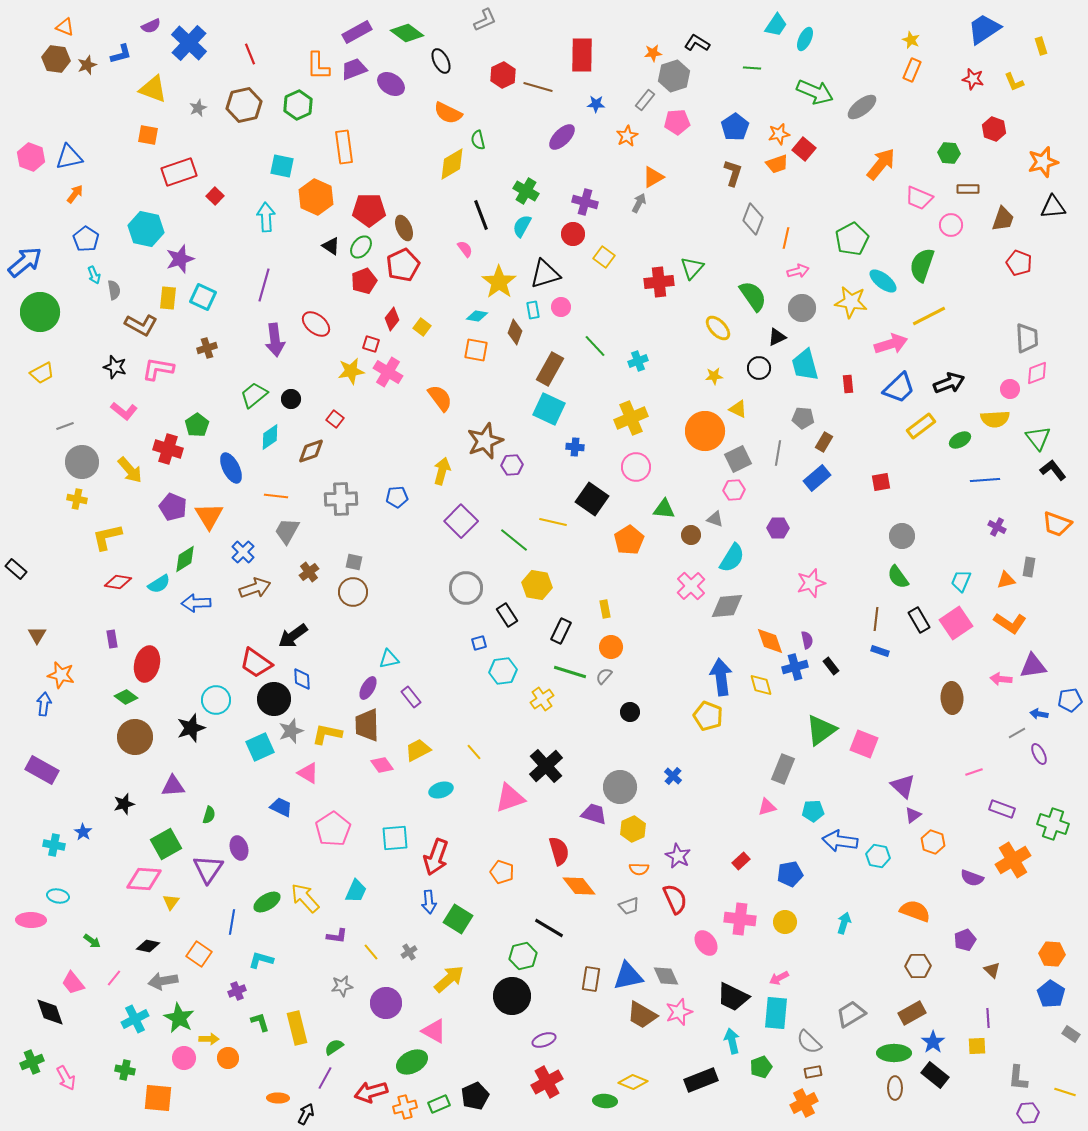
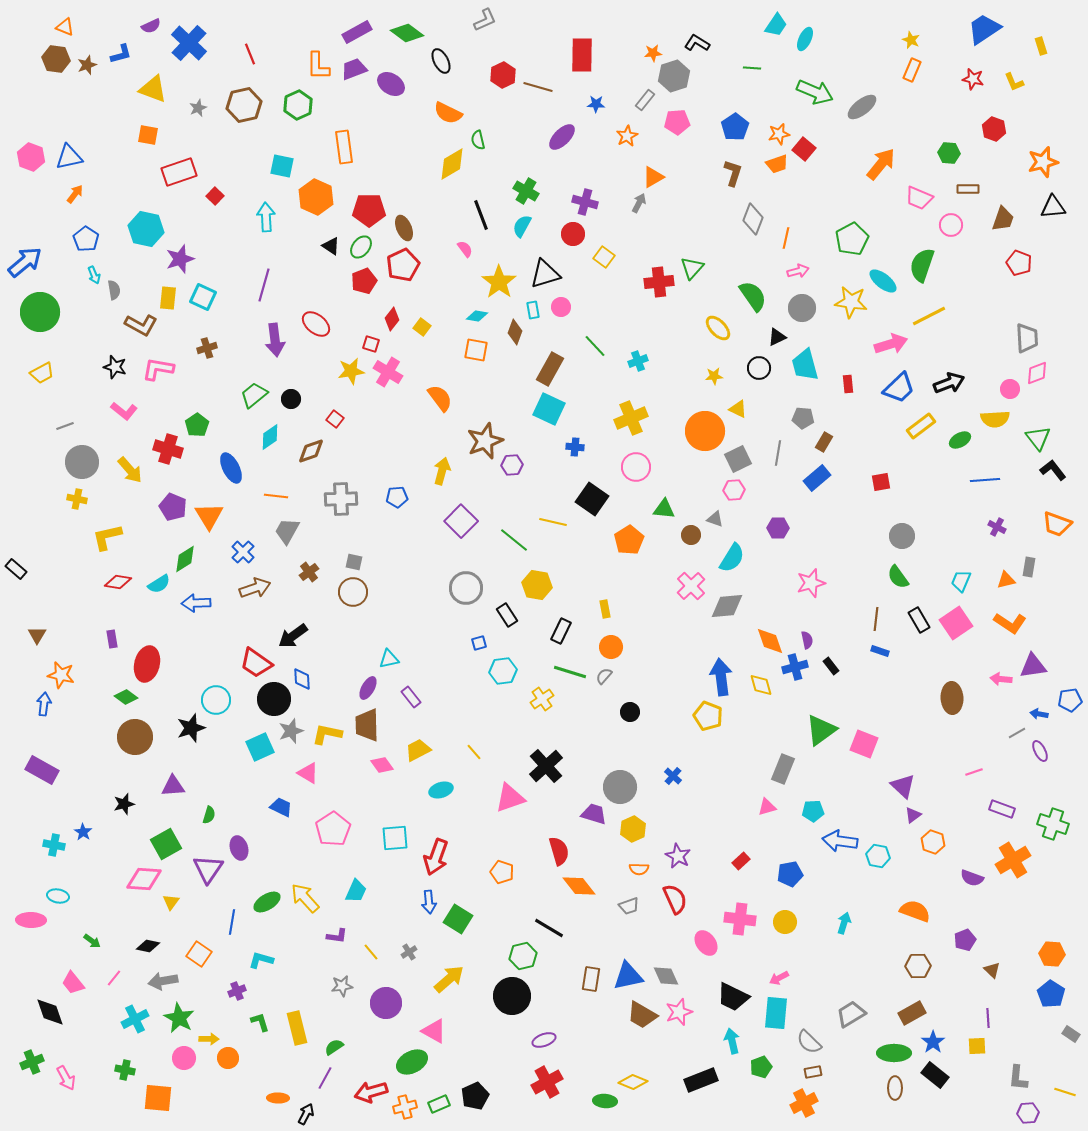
purple ellipse at (1039, 754): moved 1 px right, 3 px up
